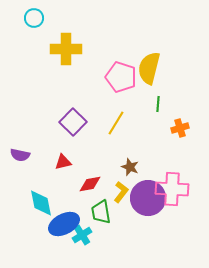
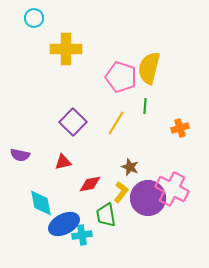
green line: moved 13 px left, 2 px down
pink cross: rotated 24 degrees clockwise
green trapezoid: moved 5 px right, 3 px down
cyan cross: rotated 24 degrees clockwise
